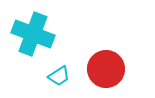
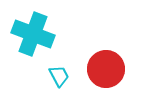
cyan trapezoid: rotated 85 degrees counterclockwise
